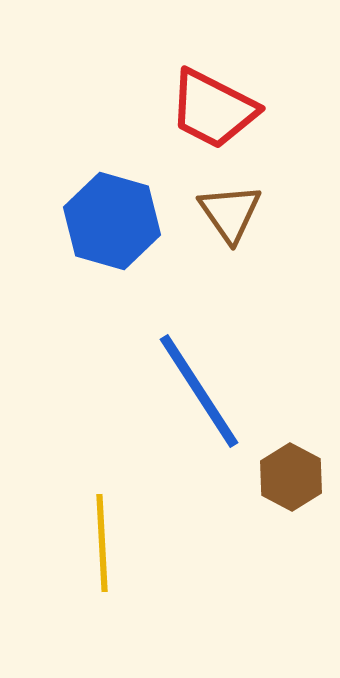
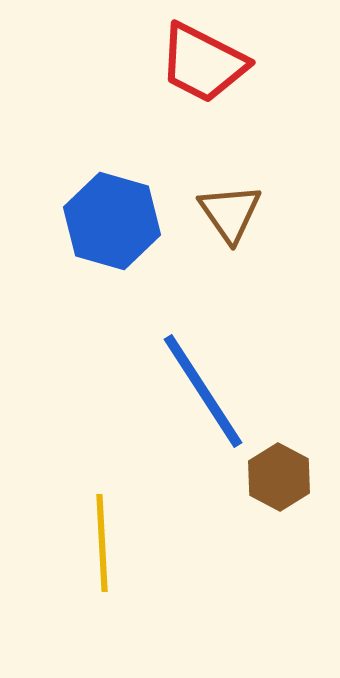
red trapezoid: moved 10 px left, 46 px up
blue line: moved 4 px right
brown hexagon: moved 12 px left
